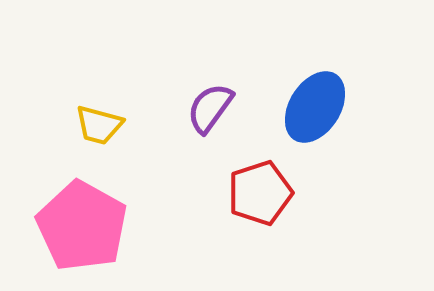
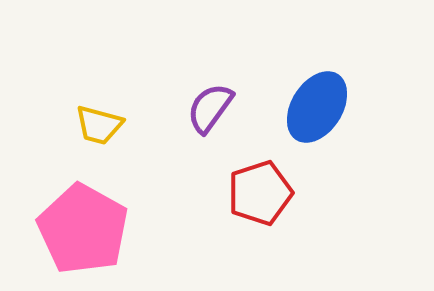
blue ellipse: moved 2 px right
pink pentagon: moved 1 px right, 3 px down
